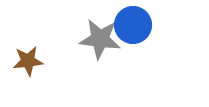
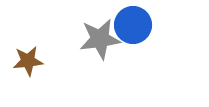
gray star: rotated 15 degrees counterclockwise
